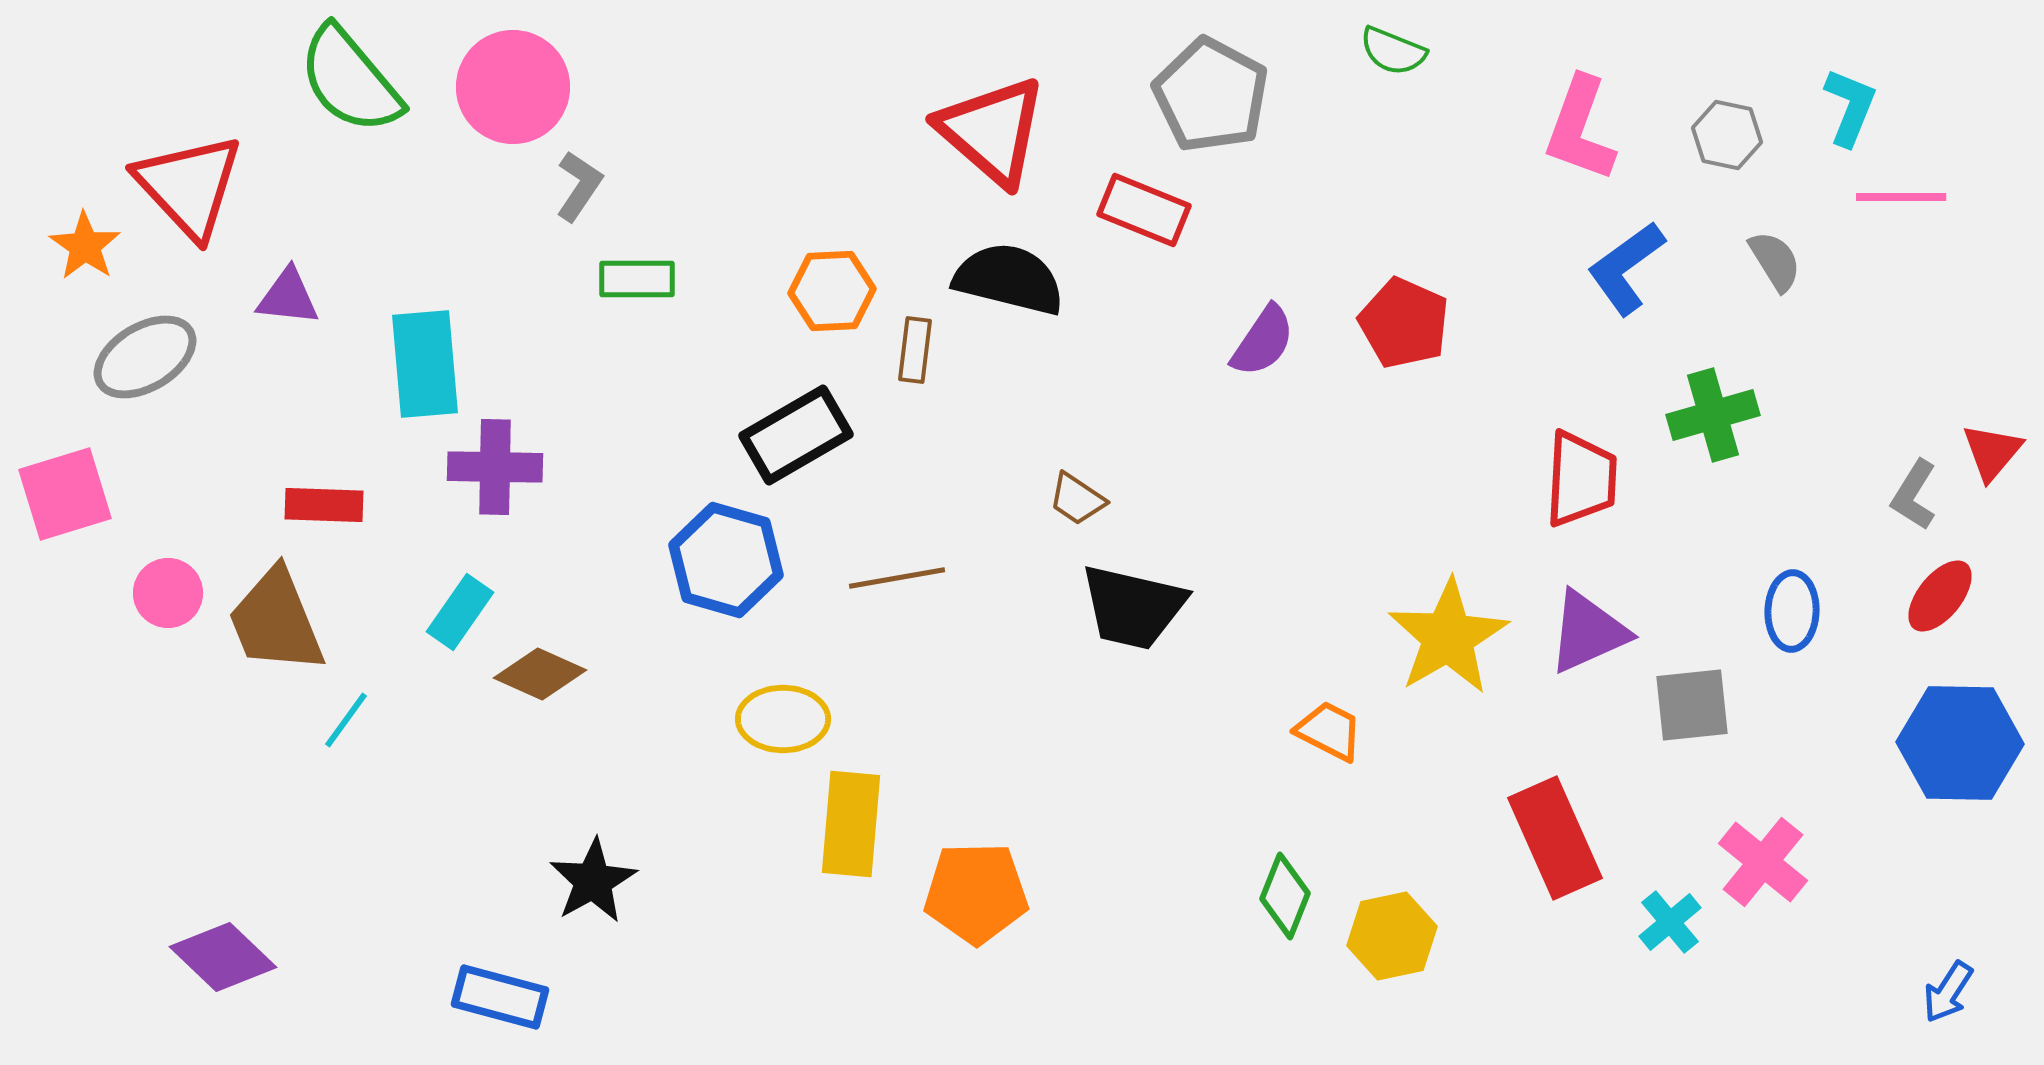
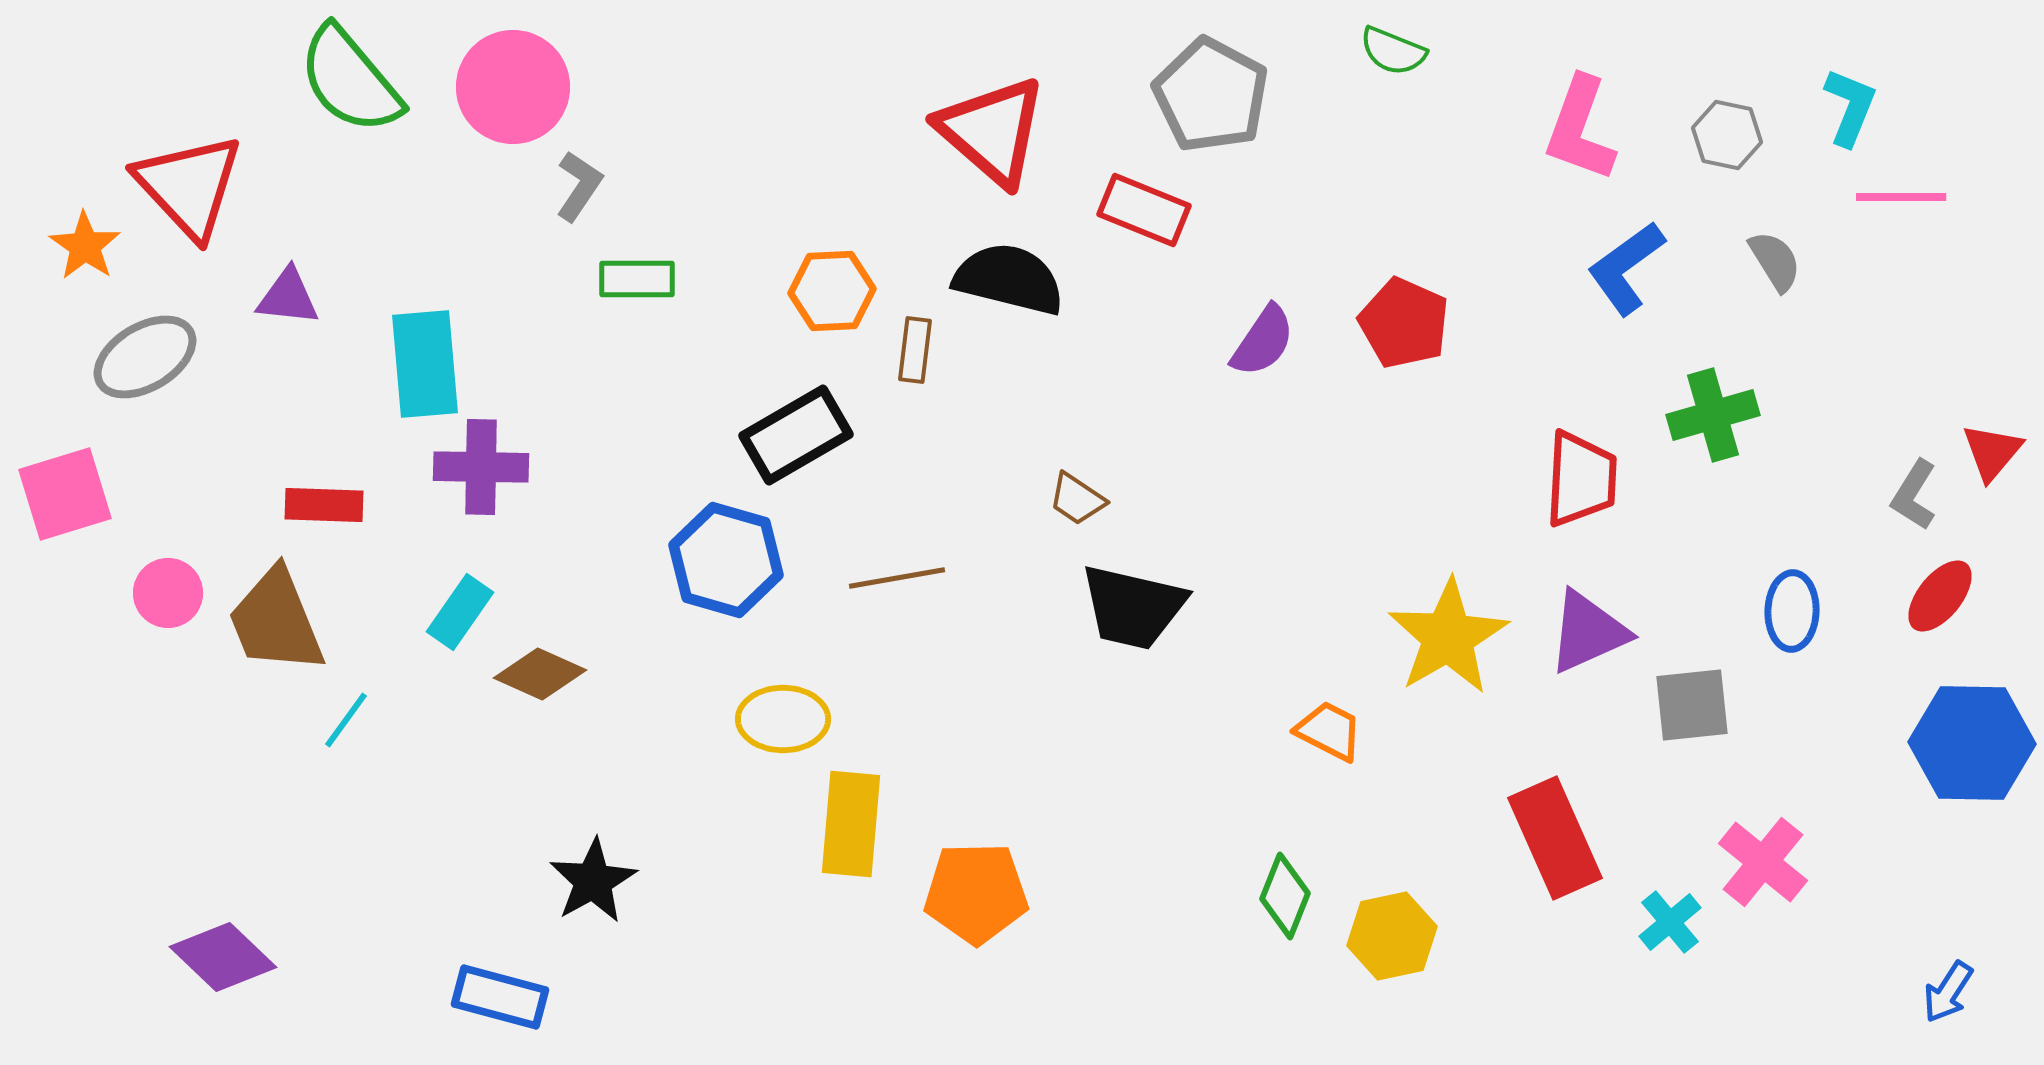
purple cross at (495, 467): moved 14 px left
blue hexagon at (1960, 743): moved 12 px right
